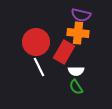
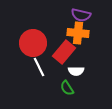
red circle: moved 3 px left, 1 px down
red rectangle: rotated 10 degrees clockwise
green semicircle: moved 9 px left, 1 px down
